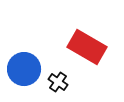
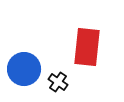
red rectangle: rotated 66 degrees clockwise
